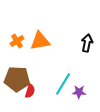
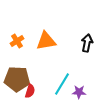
orange triangle: moved 6 px right
cyan line: moved 1 px left
